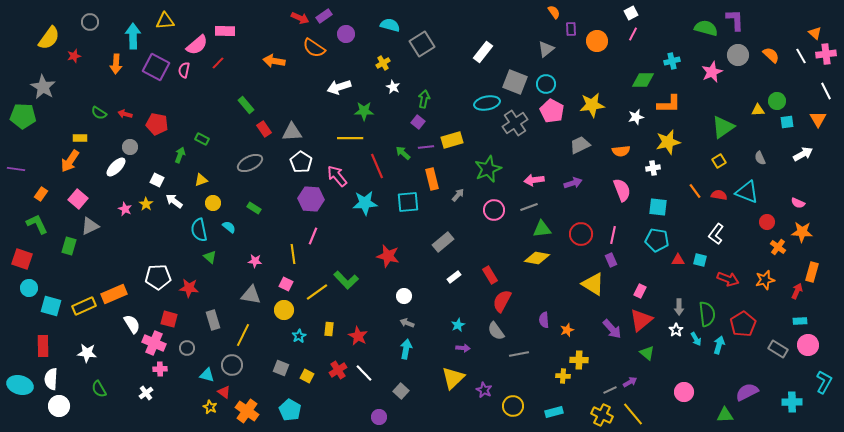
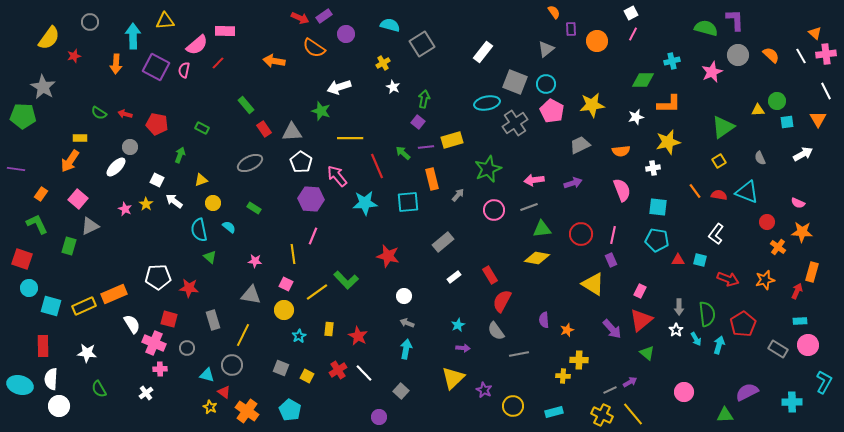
green star at (364, 111): moved 43 px left; rotated 18 degrees clockwise
green rectangle at (202, 139): moved 11 px up
